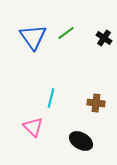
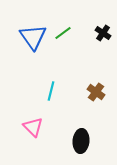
green line: moved 3 px left
black cross: moved 1 px left, 5 px up
cyan line: moved 7 px up
brown cross: moved 11 px up; rotated 30 degrees clockwise
black ellipse: rotated 65 degrees clockwise
